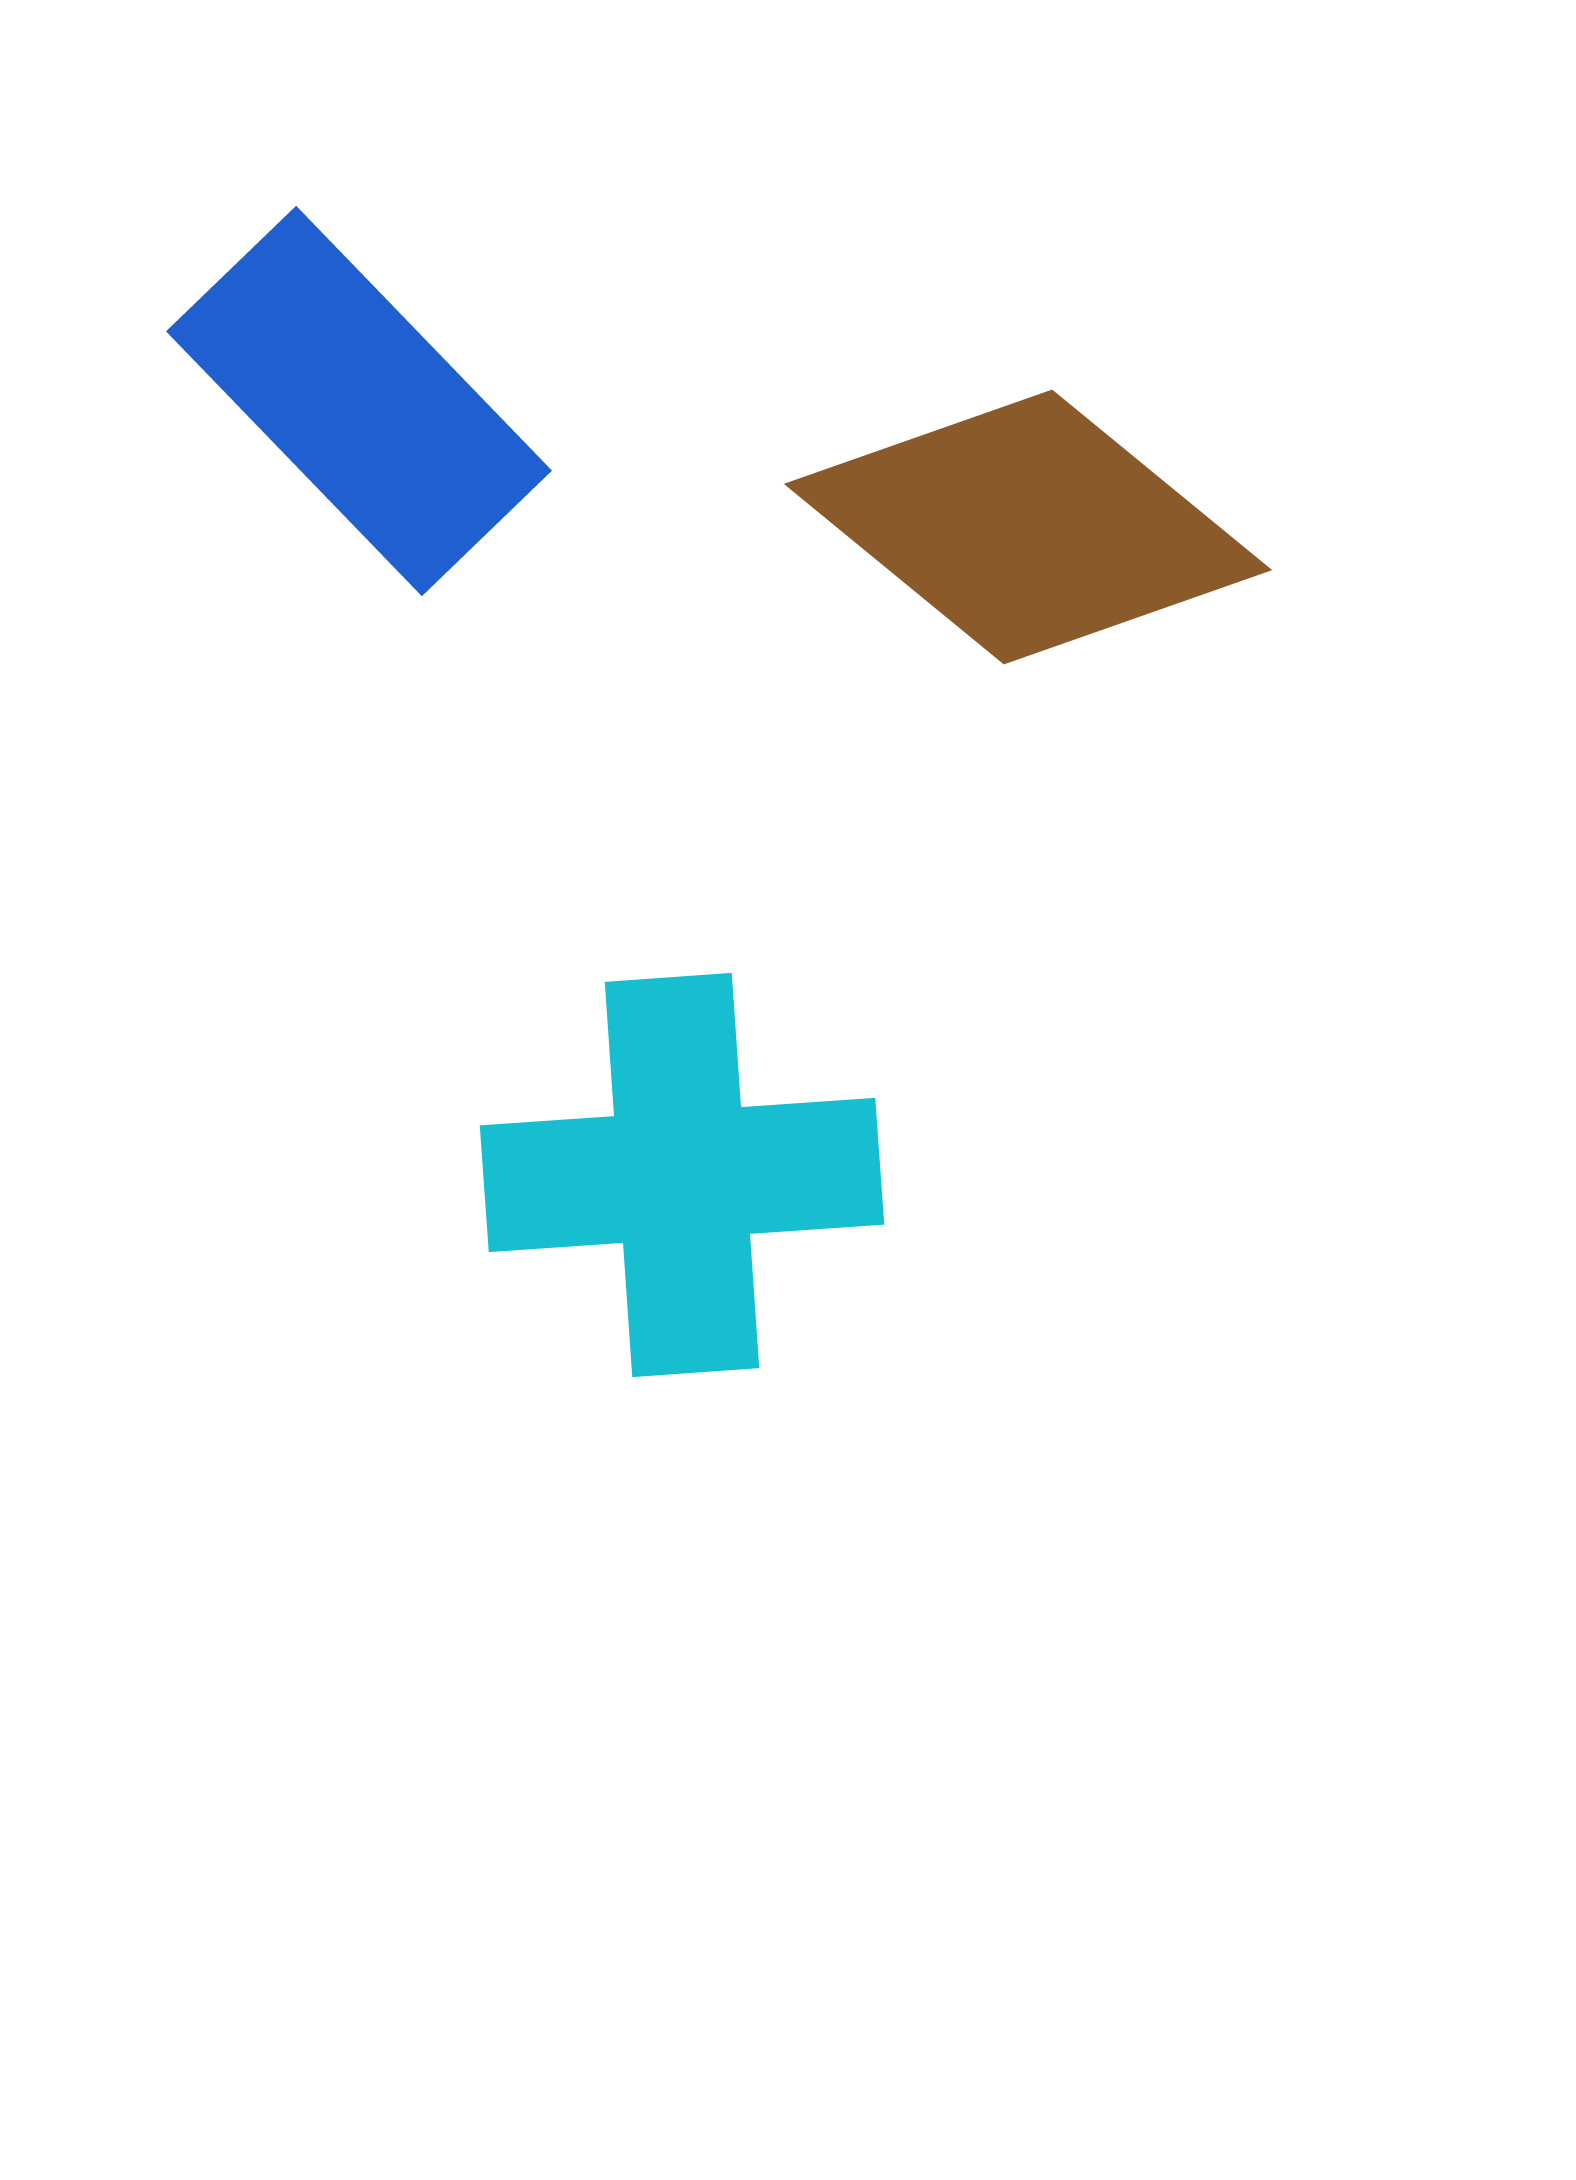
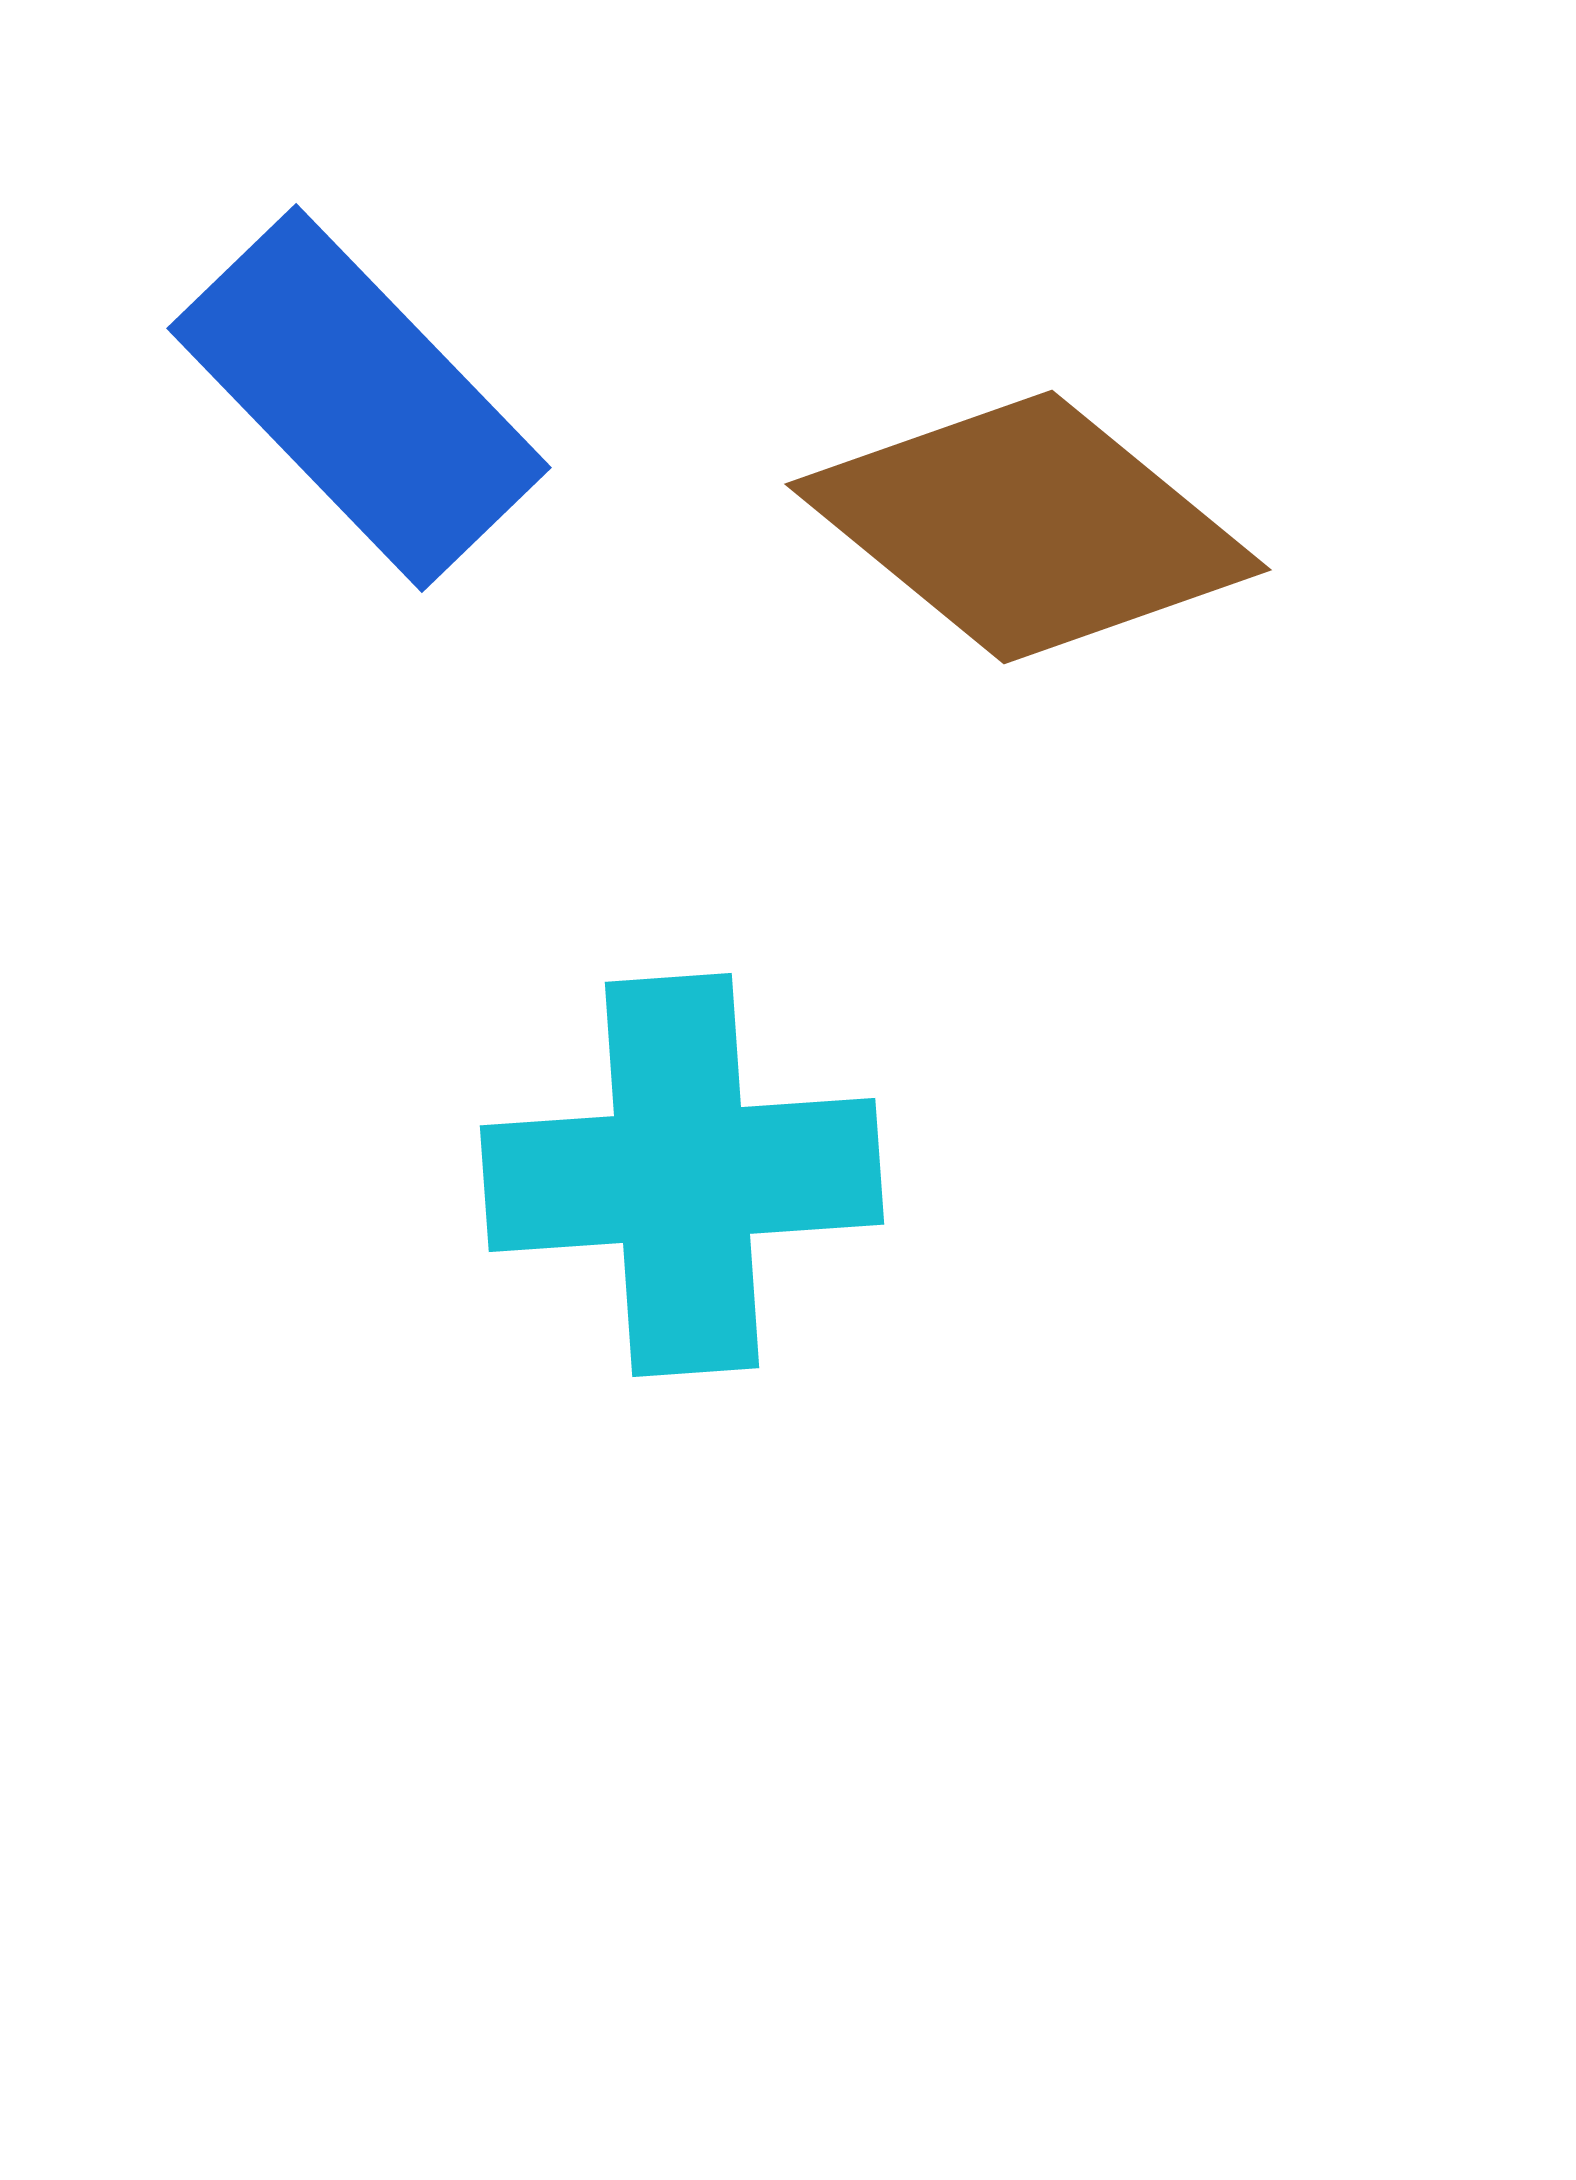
blue rectangle: moved 3 px up
